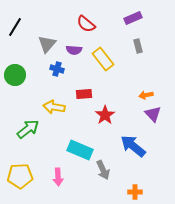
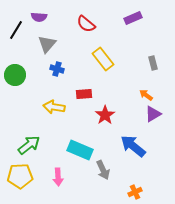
black line: moved 1 px right, 3 px down
gray rectangle: moved 15 px right, 17 px down
purple semicircle: moved 35 px left, 33 px up
orange arrow: rotated 48 degrees clockwise
purple triangle: rotated 42 degrees clockwise
green arrow: moved 1 px right, 16 px down
orange cross: rotated 24 degrees counterclockwise
